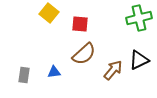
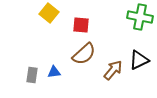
green cross: moved 1 px right, 1 px up; rotated 25 degrees clockwise
red square: moved 1 px right, 1 px down
gray rectangle: moved 8 px right
